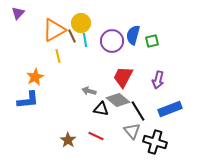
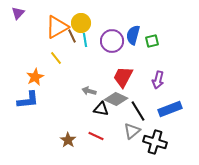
orange triangle: moved 3 px right, 3 px up
yellow line: moved 2 px left, 2 px down; rotated 24 degrees counterclockwise
gray diamond: moved 2 px left, 1 px up; rotated 15 degrees counterclockwise
gray triangle: rotated 30 degrees clockwise
